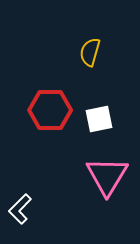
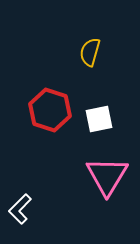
red hexagon: rotated 18 degrees clockwise
